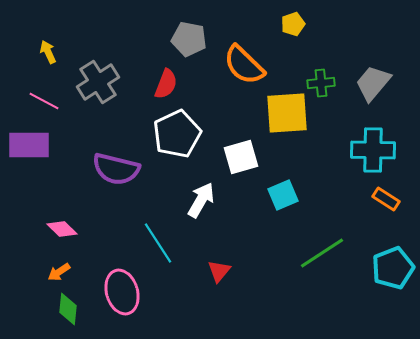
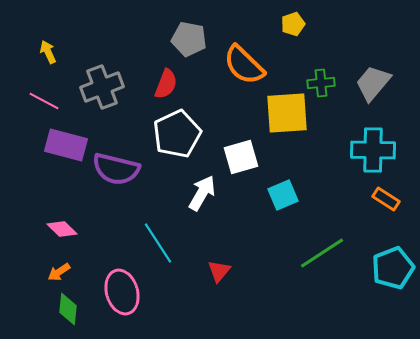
gray cross: moved 4 px right, 5 px down; rotated 12 degrees clockwise
purple rectangle: moved 37 px right; rotated 15 degrees clockwise
white arrow: moved 1 px right, 7 px up
